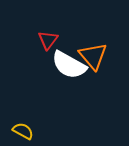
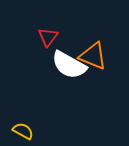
red triangle: moved 3 px up
orange triangle: rotated 28 degrees counterclockwise
